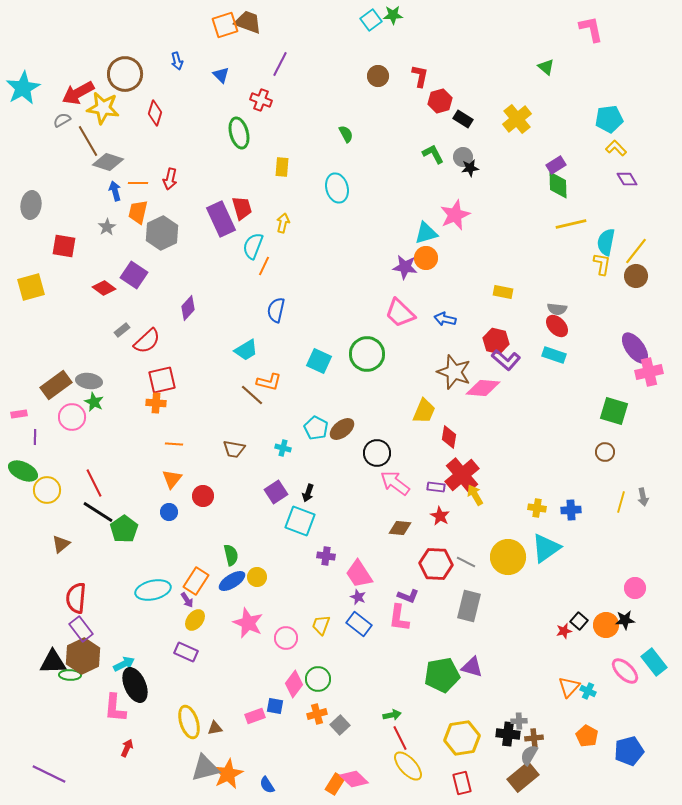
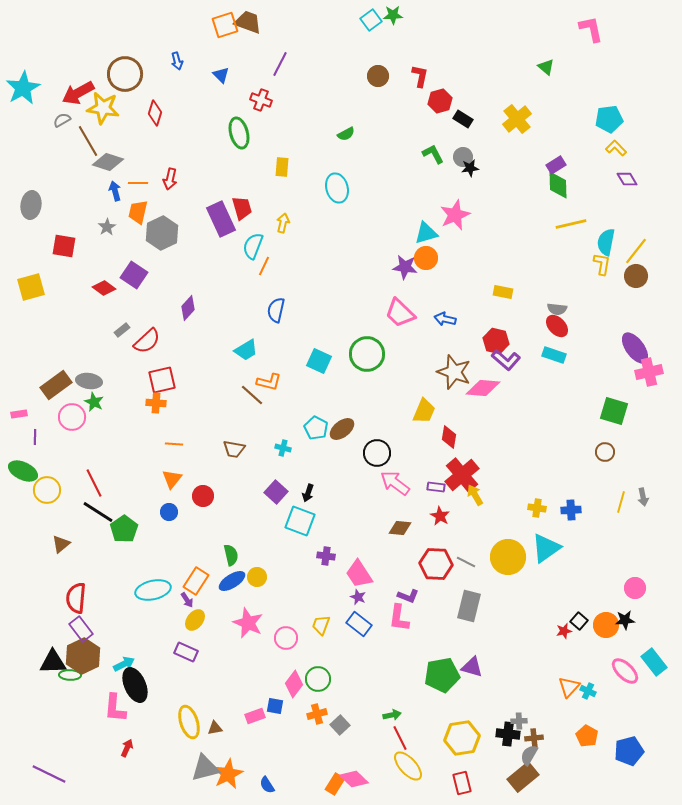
green semicircle at (346, 134): rotated 90 degrees clockwise
purple square at (276, 492): rotated 15 degrees counterclockwise
